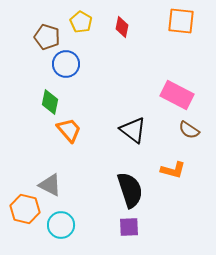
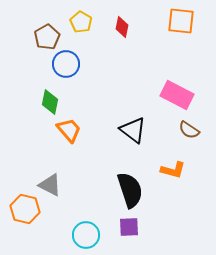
brown pentagon: rotated 25 degrees clockwise
cyan circle: moved 25 px right, 10 px down
